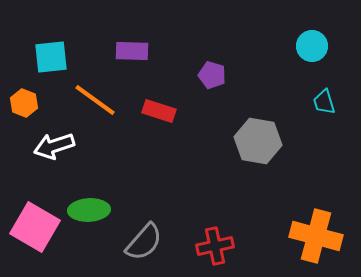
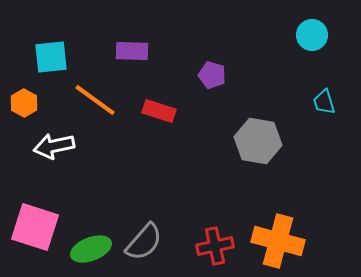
cyan circle: moved 11 px up
orange hexagon: rotated 8 degrees clockwise
white arrow: rotated 6 degrees clockwise
green ellipse: moved 2 px right, 39 px down; rotated 18 degrees counterclockwise
pink square: rotated 12 degrees counterclockwise
orange cross: moved 38 px left, 5 px down
